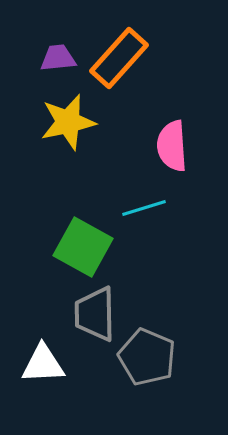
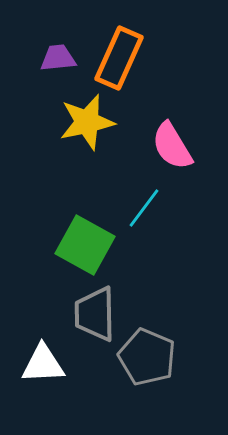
orange rectangle: rotated 18 degrees counterclockwise
yellow star: moved 19 px right
pink semicircle: rotated 27 degrees counterclockwise
cyan line: rotated 36 degrees counterclockwise
green square: moved 2 px right, 2 px up
